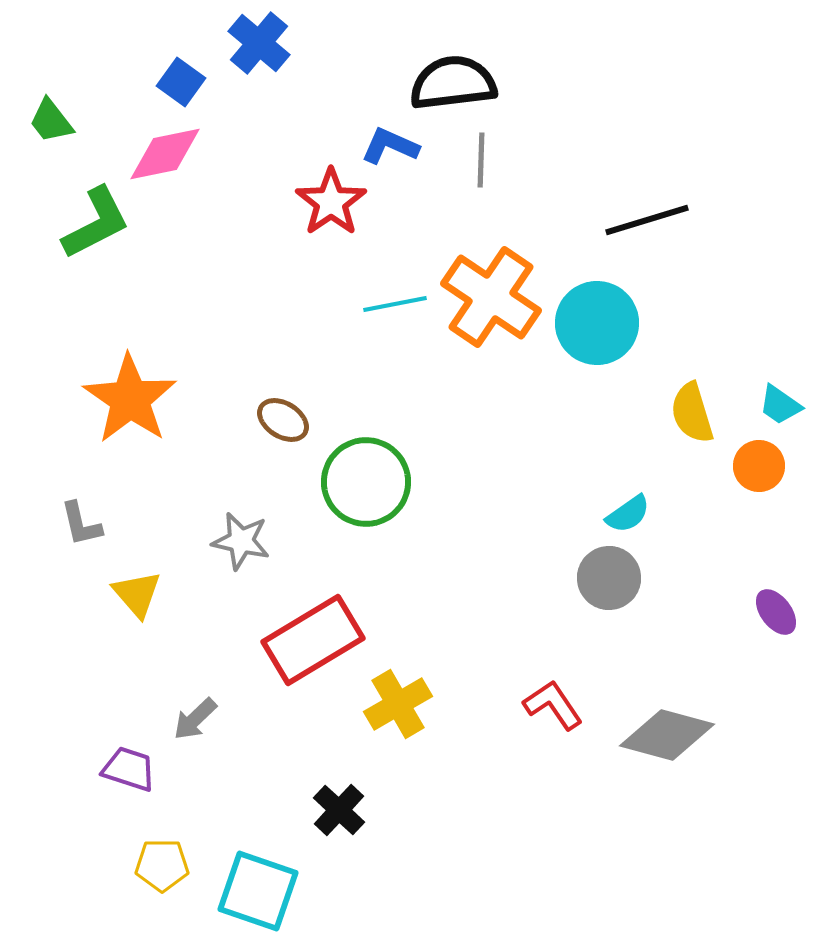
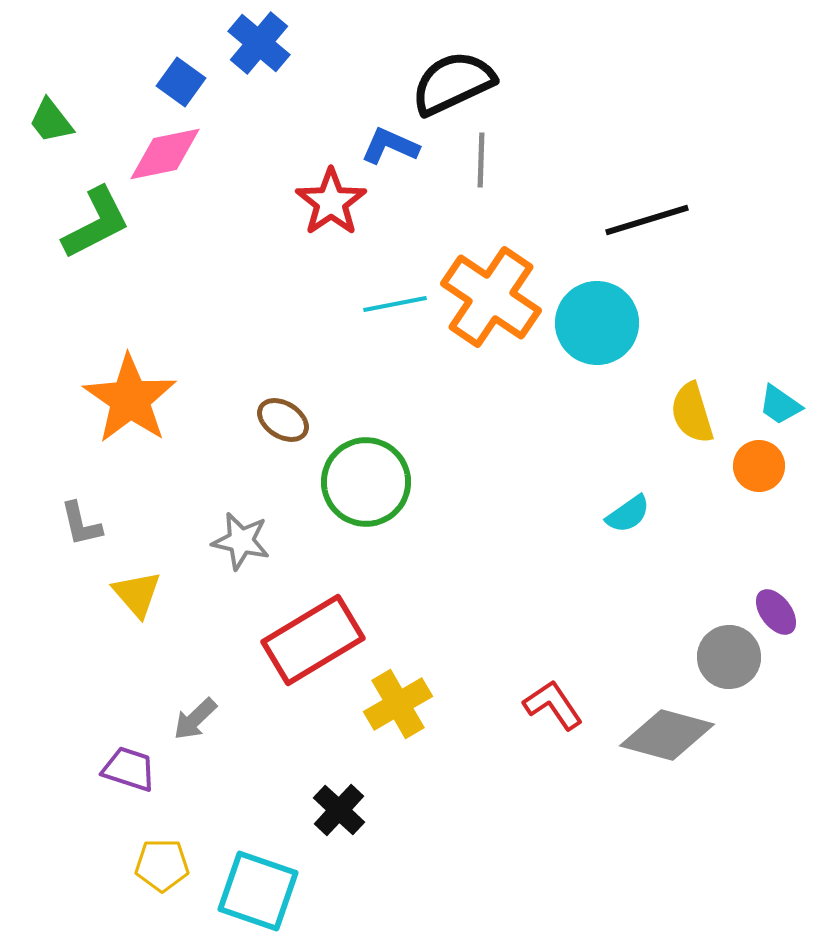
black semicircle: rotated 18 degrees counterclockwise
gray circle: moved 120 px right, 79 px down
